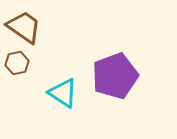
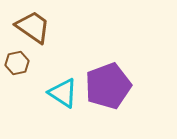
brown trapezoid: moved 9 px right
purple pentagon: moved 7 px left, 10 px down
